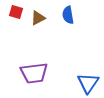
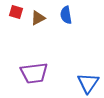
blue semicircle: moved 2 px left
